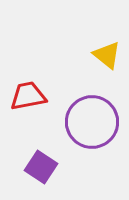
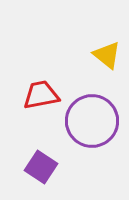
red trapezoid: moved 13 px right, 1 px up
purple circle: moved 1 px up
